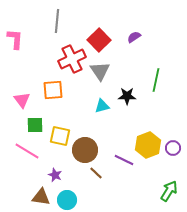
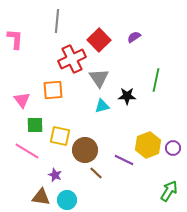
gray triangle: moved 1 px left, 7 px down
